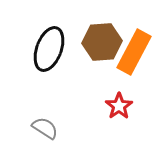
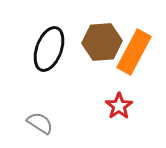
gray semicircle: moved 5 px left, 5 px up
